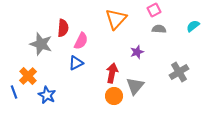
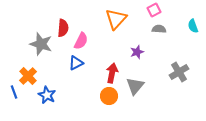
cyan semicircle: rotated 72 degrees counterclockwise
orange circle: moved 5 px left
